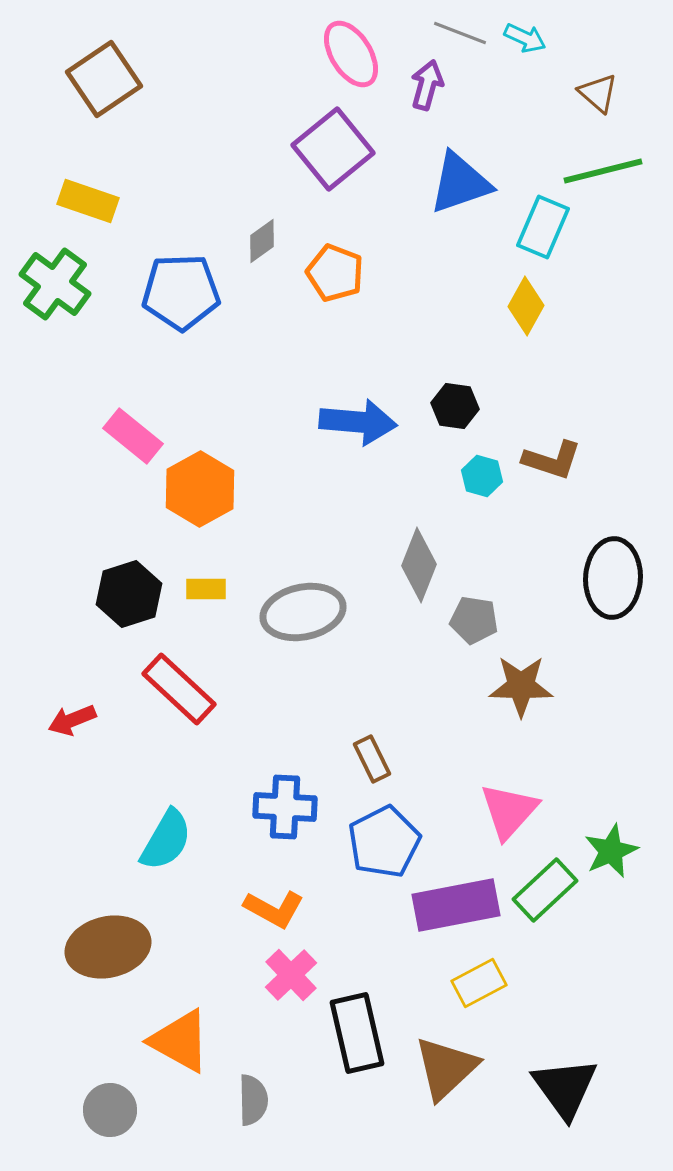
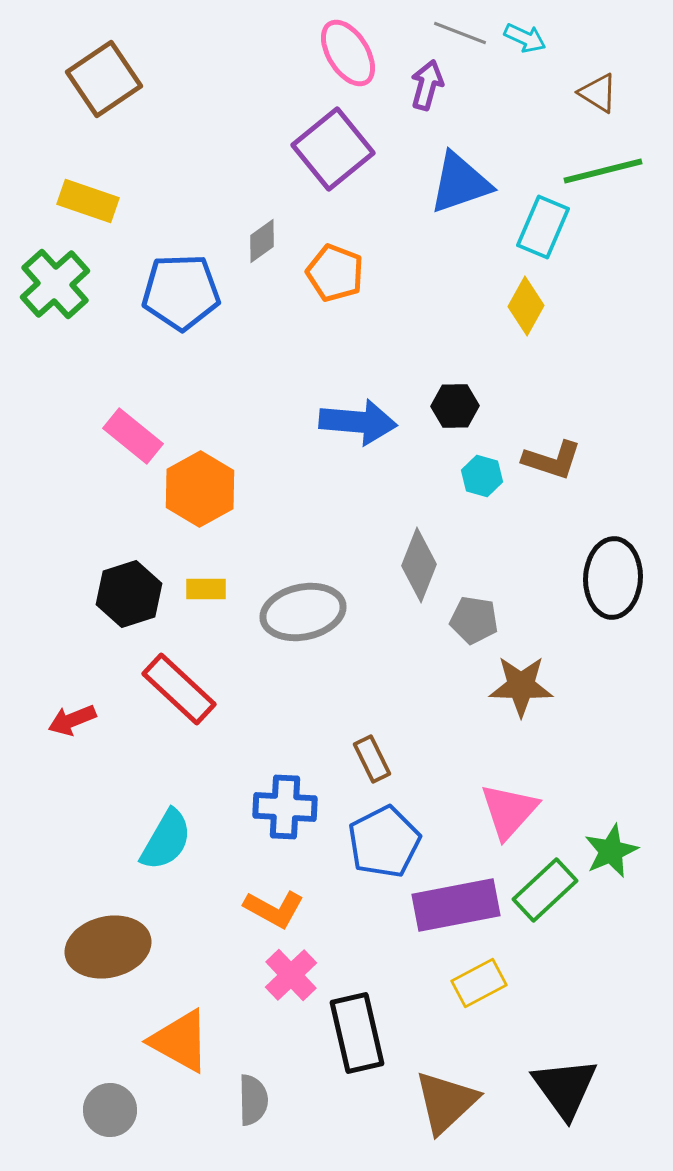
pink ellipse at (351, 54): moved 3 px left, 1 px up
brown triangle at (598, 93): rotated 9 degrees counterclockwise
green cross at (55, 284): rotated 12 degrees clockwise
black hexagon at (455, 406): rotated 9 degrees counterclockwise
brown triangle at (446, 1068): moved 34 px down
